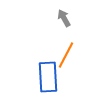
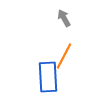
orange line: moved 2 px left, 1 px down
